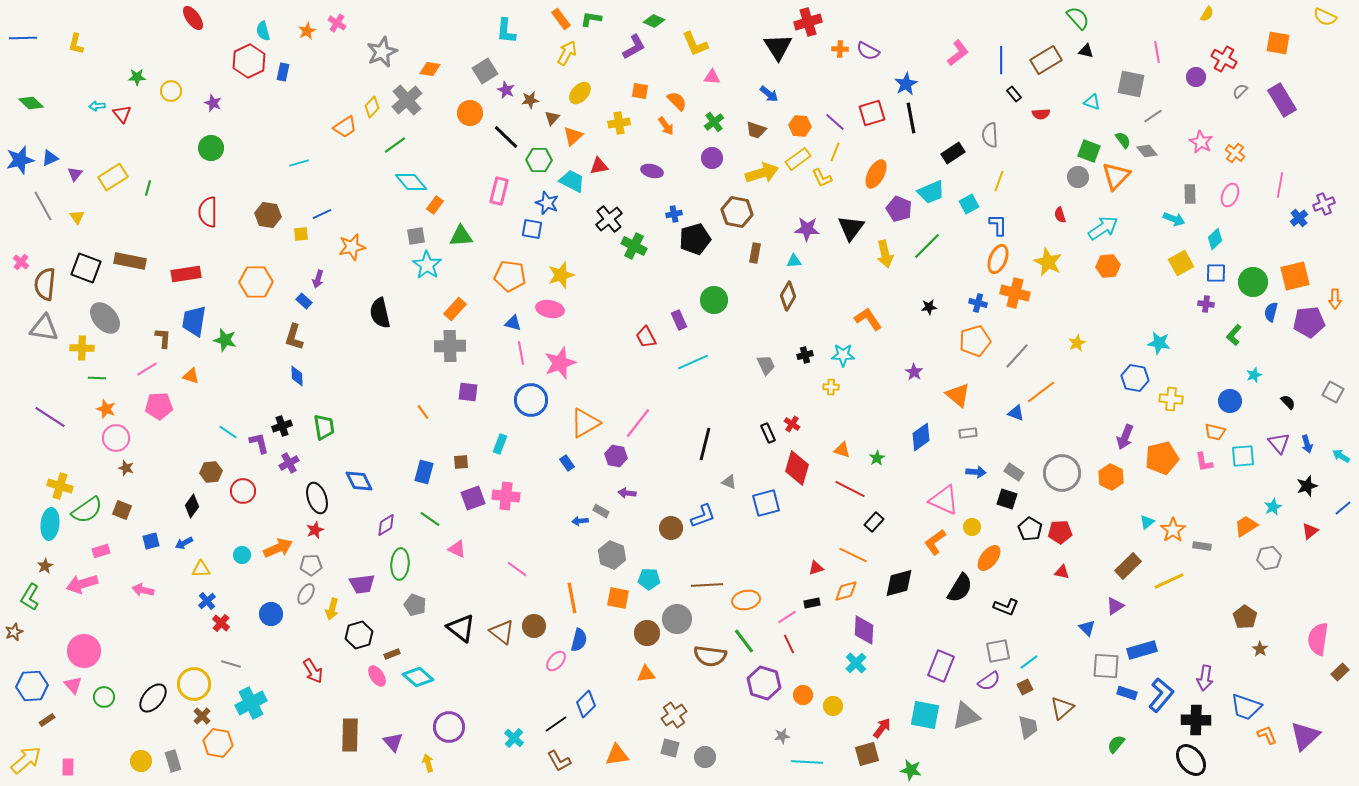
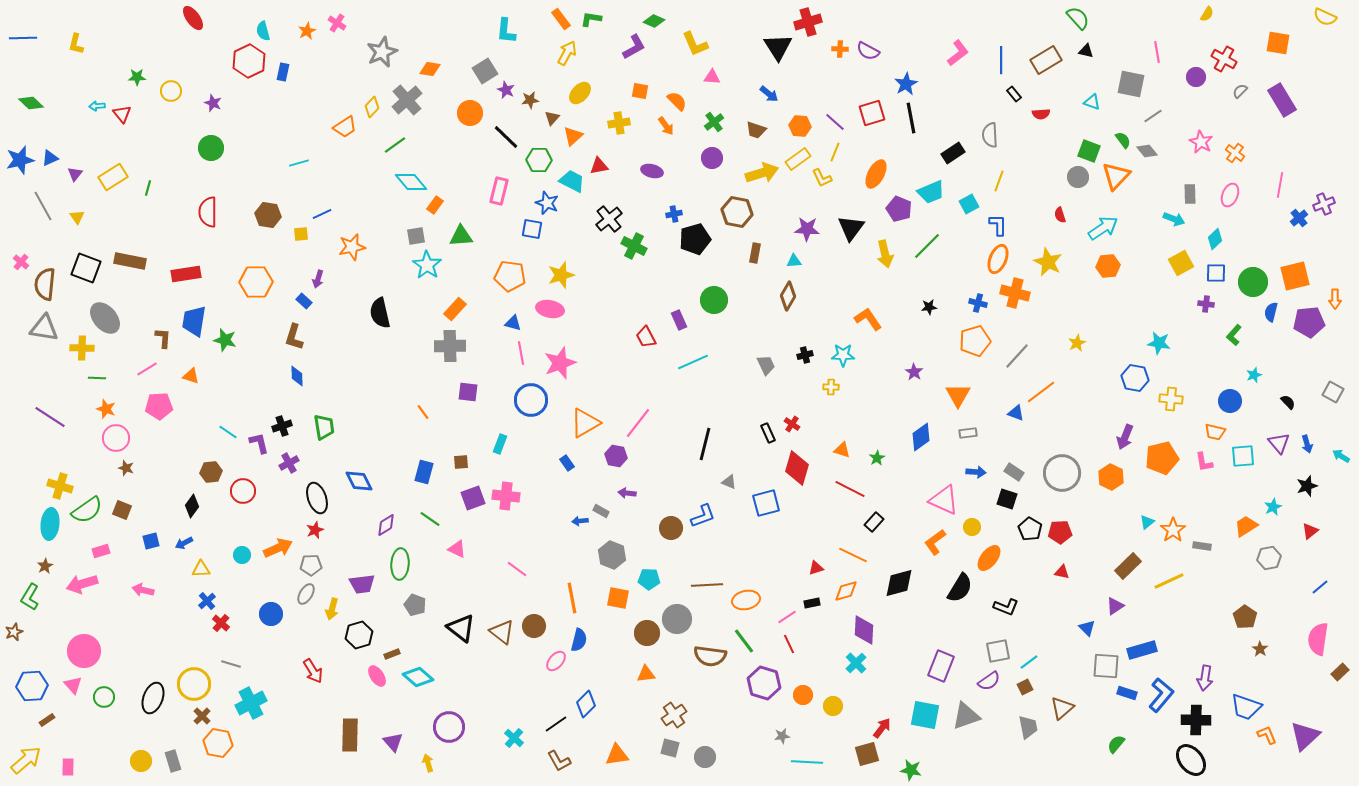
orange triangle at (958, 395): rotated 20 degrees clockwise
blue line at (1343, 508): moved 23 px left, 79 px down
black ellipse at (153, 698): rotated 20 degrees counterclockwise
